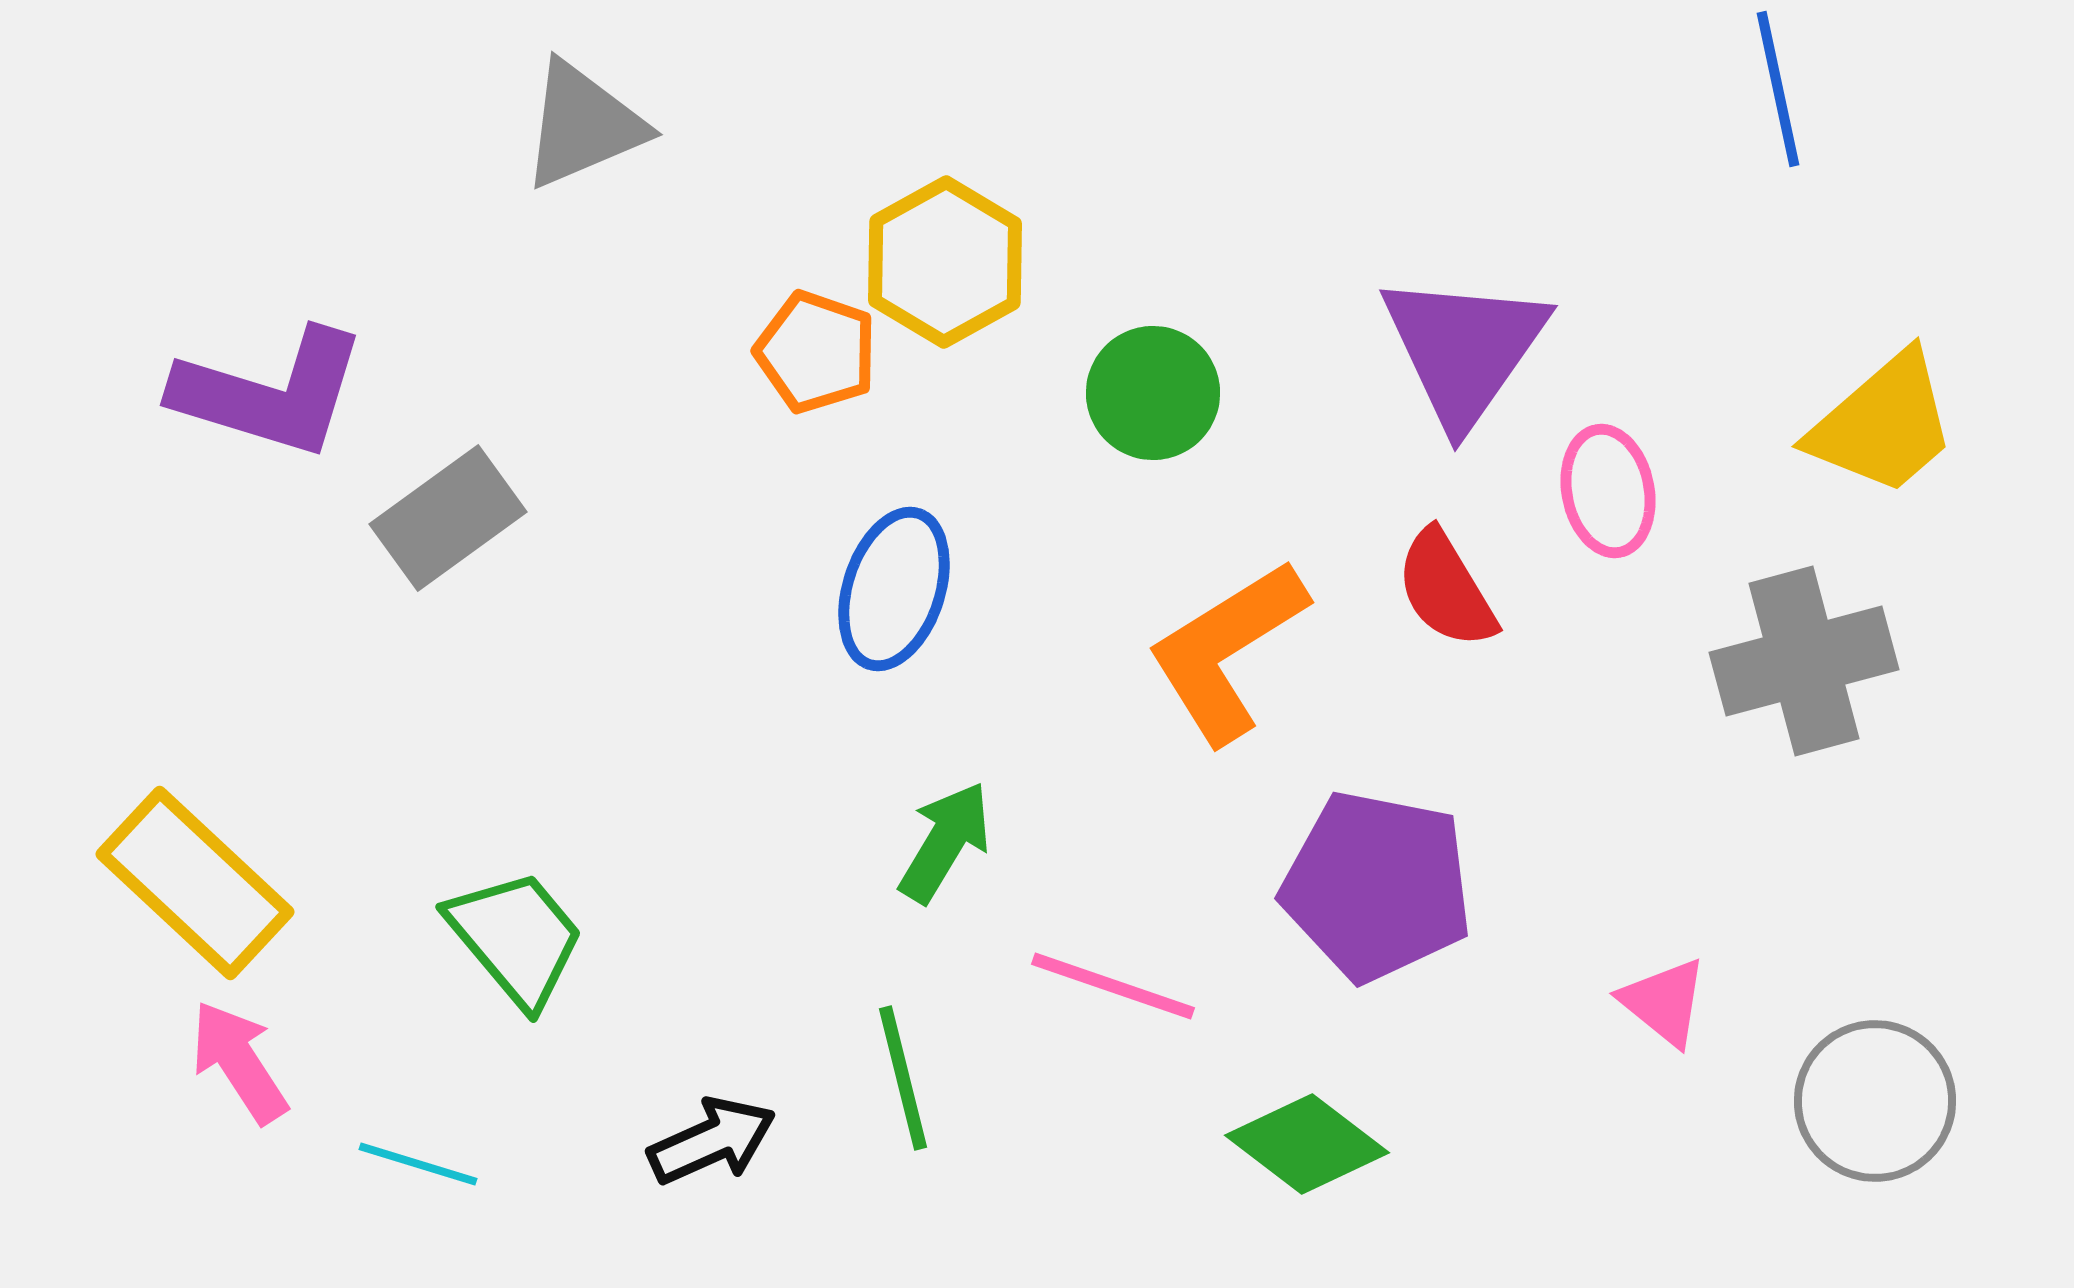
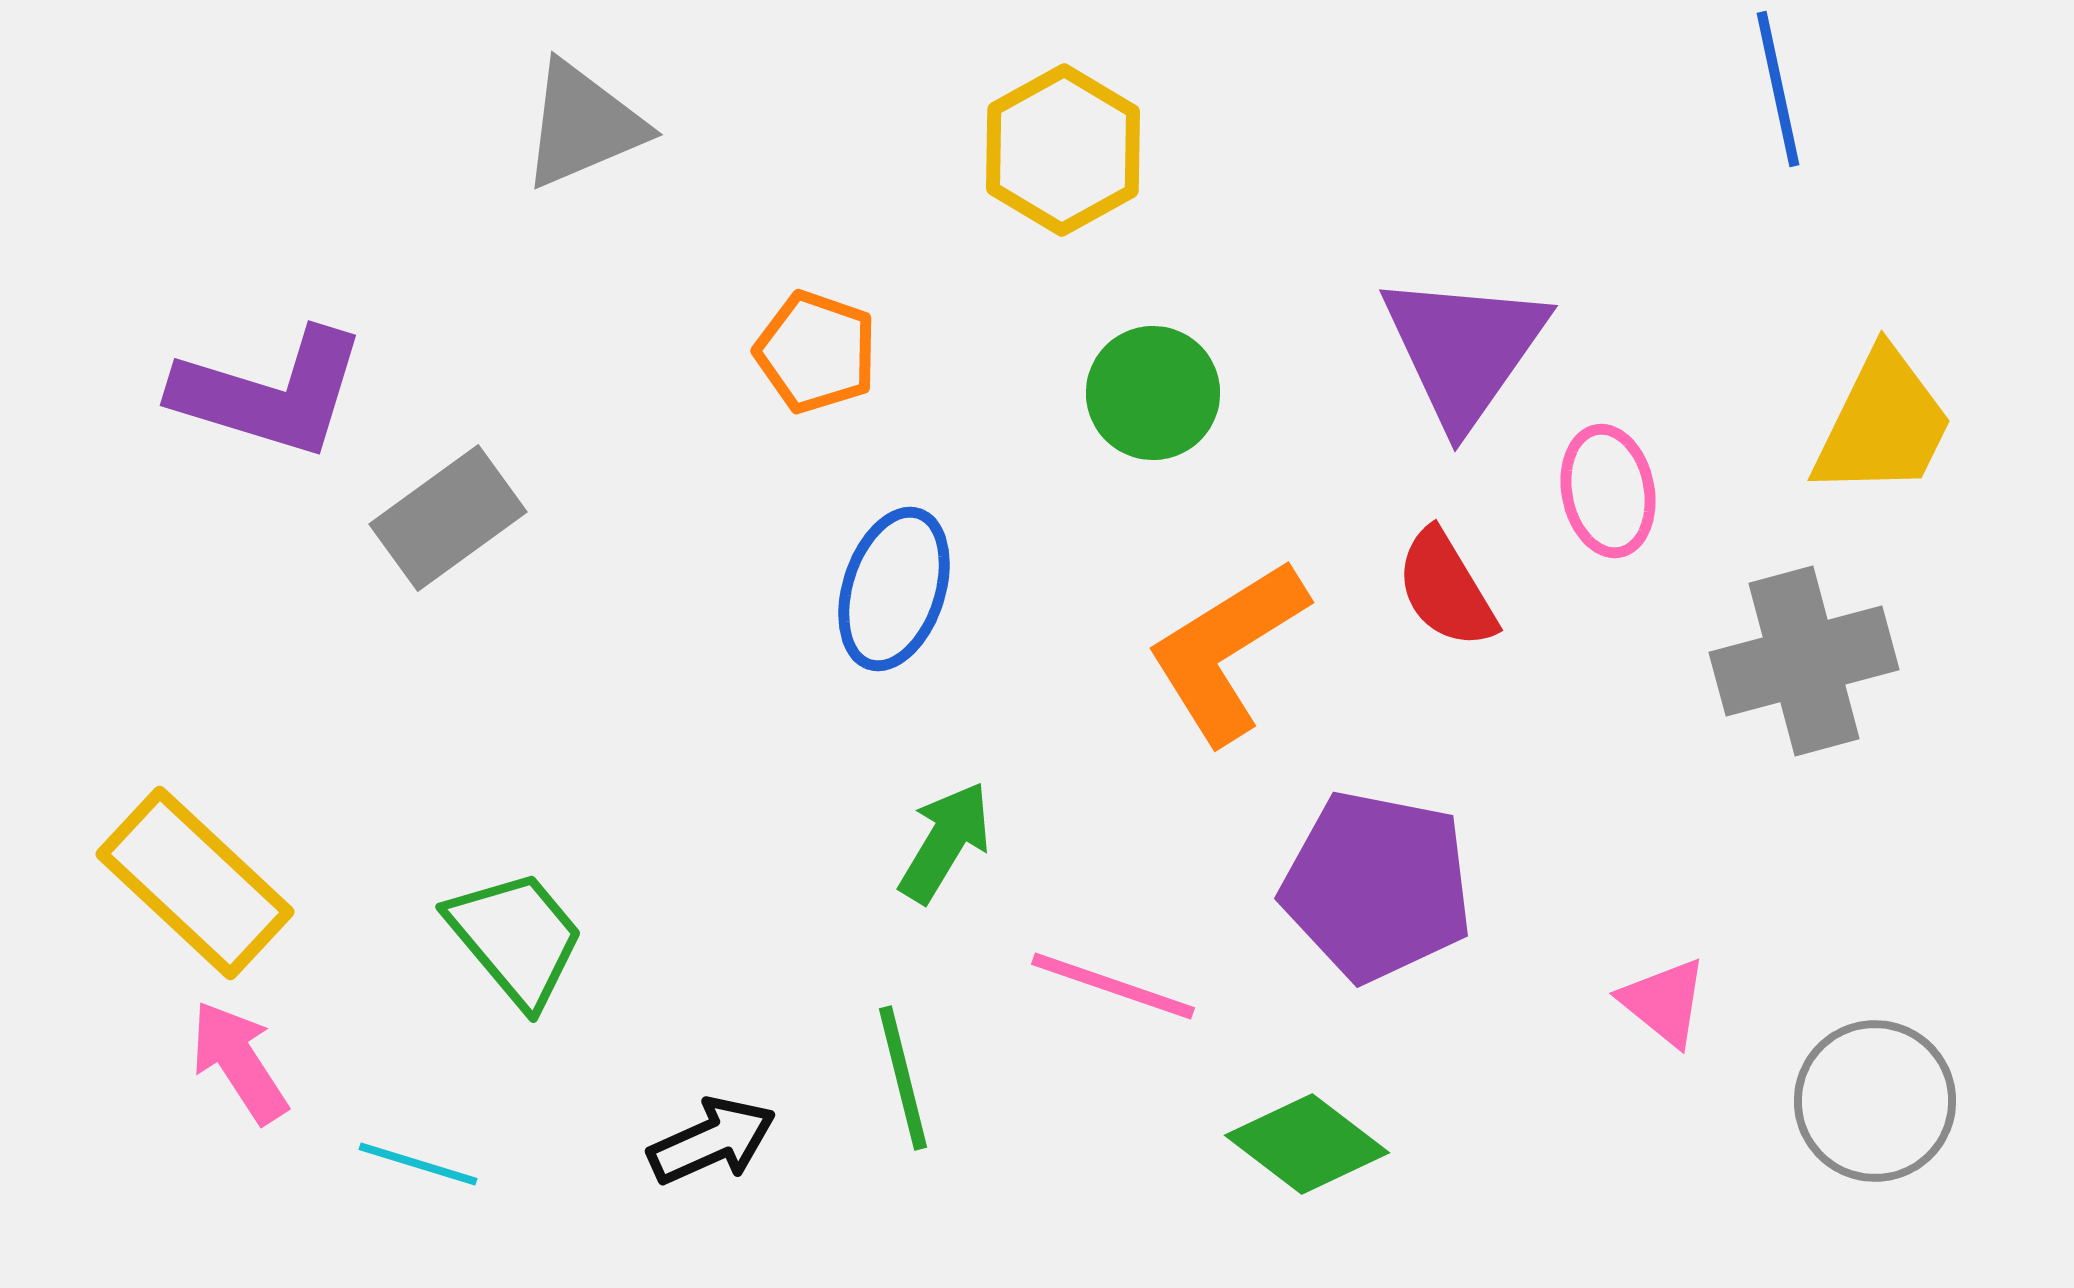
yellow hexagon: moved 118 px right, 112 px up
yellow trapezoid: rotated 23 degrees counterclockwise
